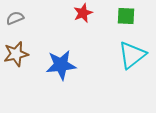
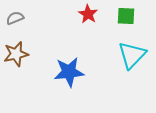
red star: moved 5 px right, 1 px down; rotated 18 degrees counterclockwise
cyan triangle: rotated 8 degrees counterclockwise
blue star: moved 8 px right, 7 px down
